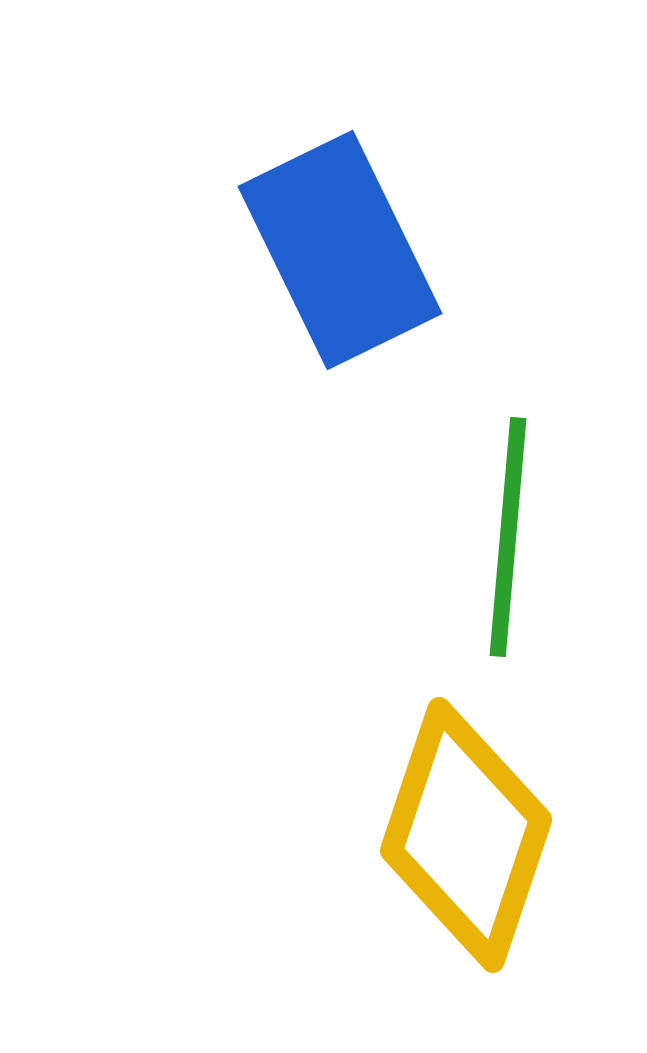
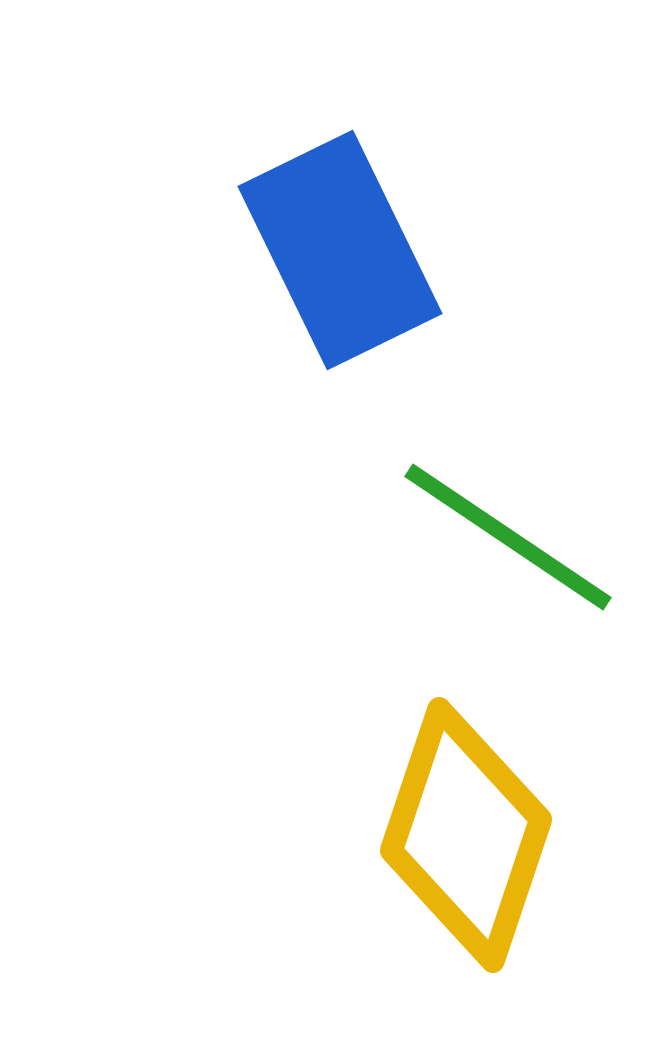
green line: rotated 61 degrees counterclockwise
